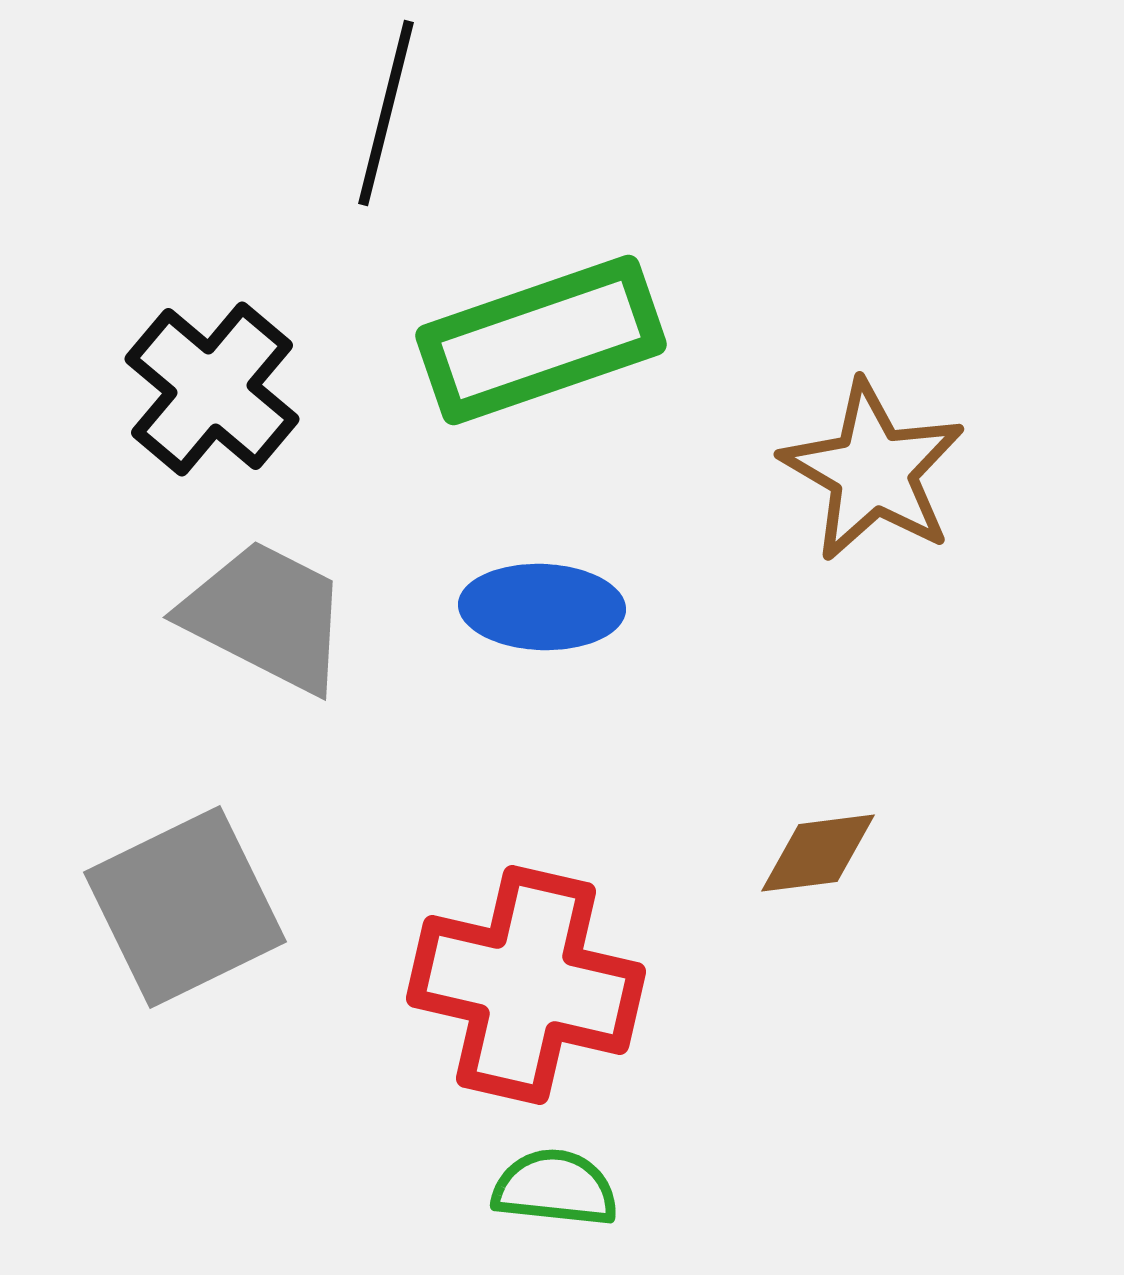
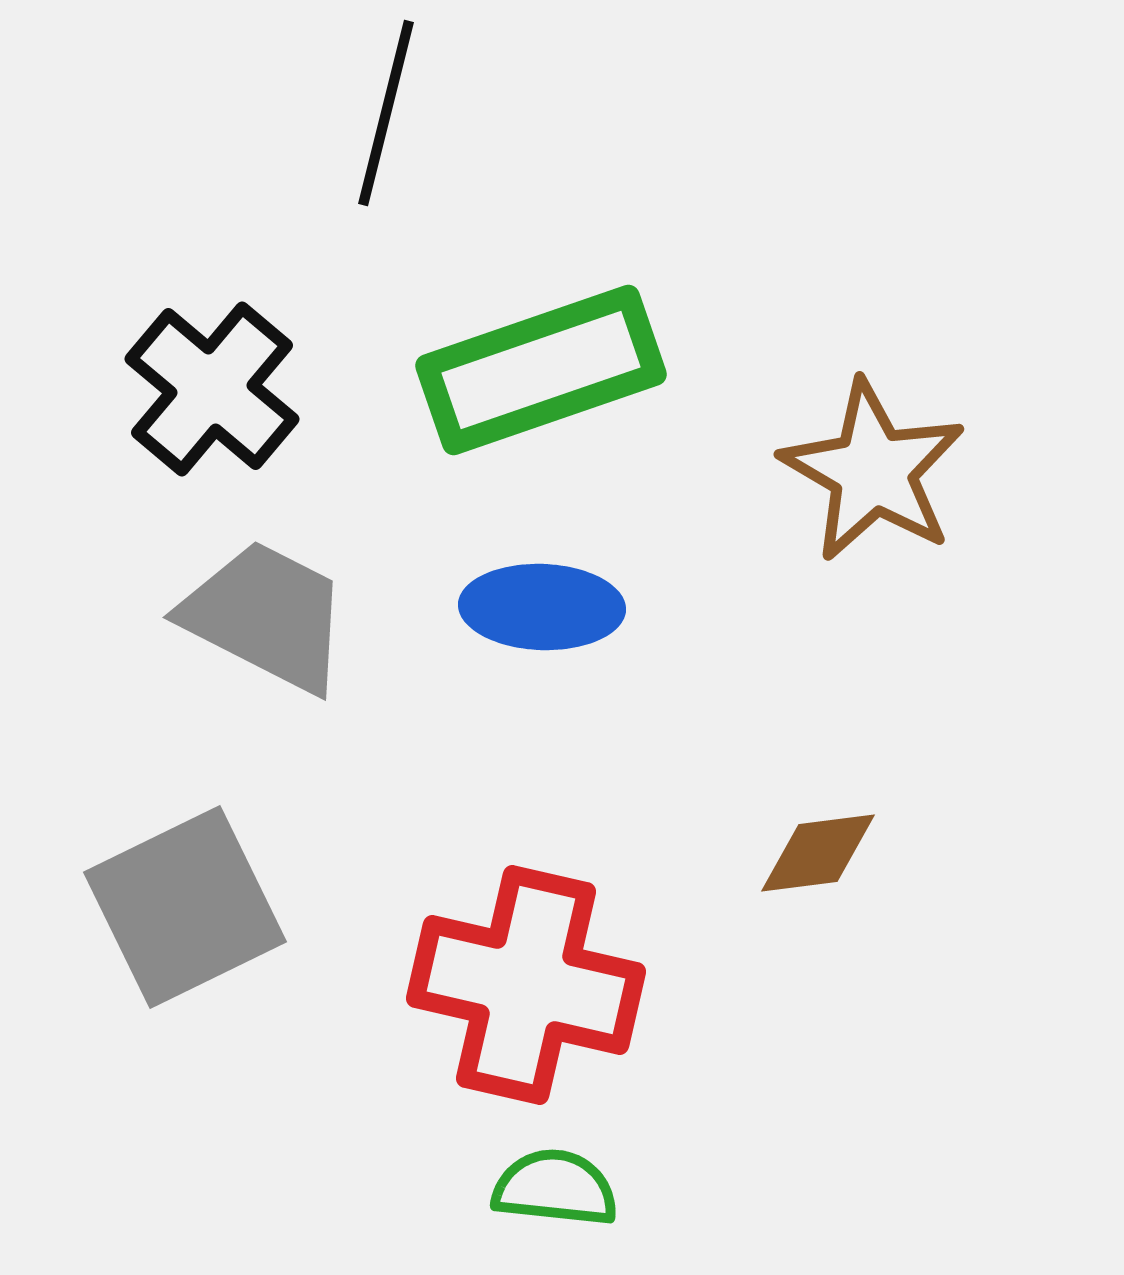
green rectangle: moved 30 px down
